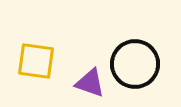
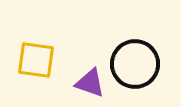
yellow square: moved 1 px up
